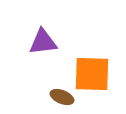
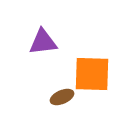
brown ellipse: rotated 45 degrees counterclockwise
